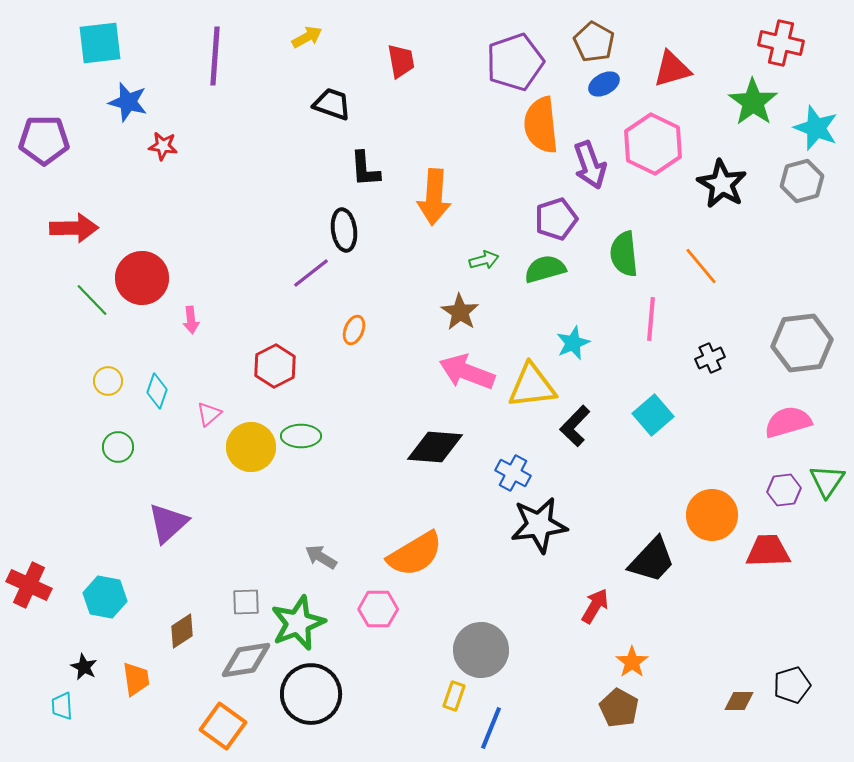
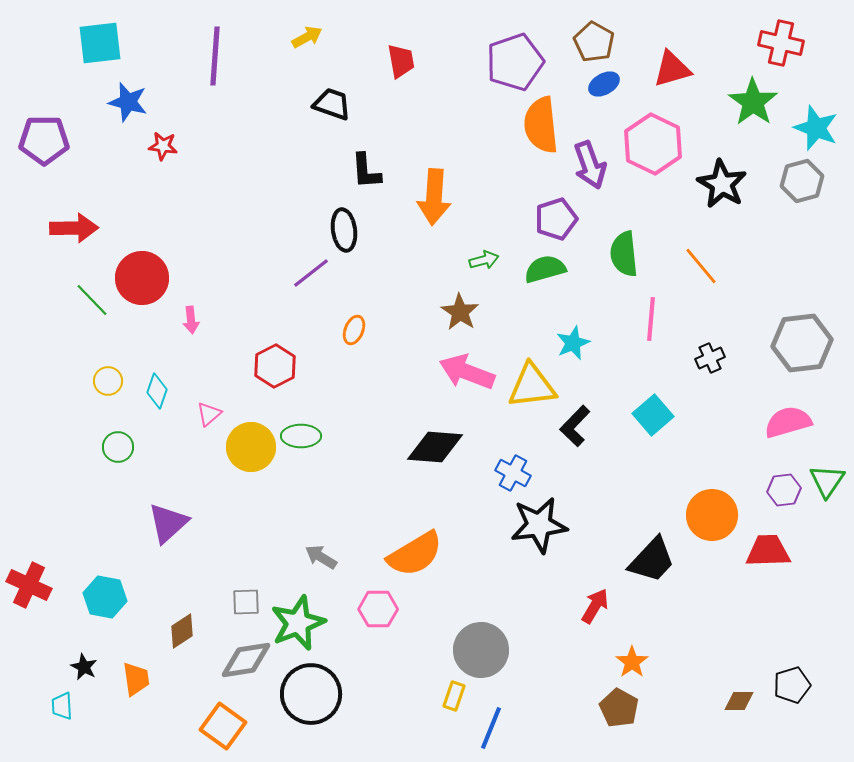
black L-shape at (365, 169): moved 1 px right, 2 px down
